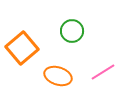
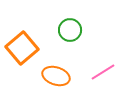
green circle: moved 2 px left, 1 px up
orange ellipse: moved 2 px left
